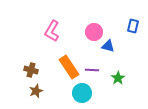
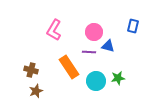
pink L-shape: moved 2 px right, 1 px up
purple line: moved 3 px left, 18 px up
green star: rotated 24 degrees clockwise
cyan circle: moved 14 px right, 12 px up
